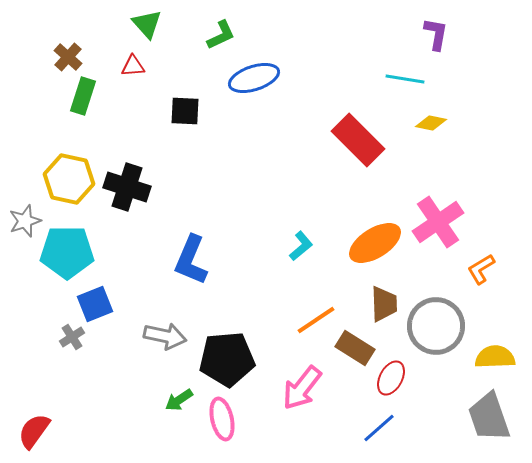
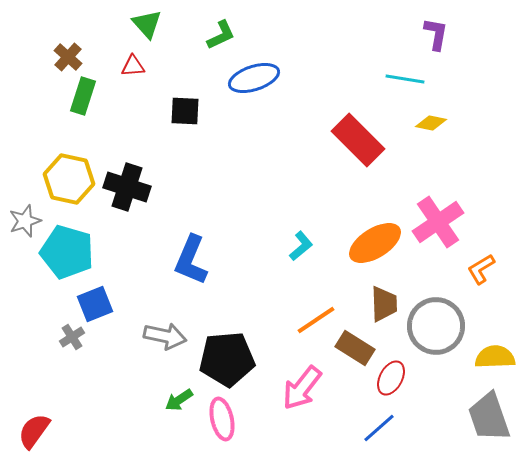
cyan pentagon: rotated 16 degrees clockwise
